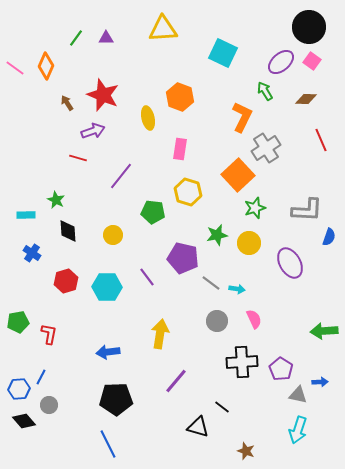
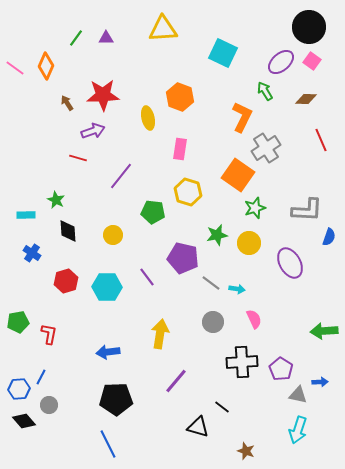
red star at (103, 95): rotated 24 degrees counterclockwise
orange square at (238, 175): rotated 12 degrees counterclockwise
gray circle at (217, 321): moved 4 px left, 1 px down
